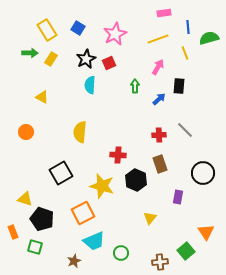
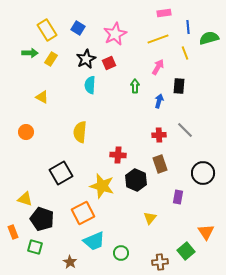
blue arrow at (159, 99): moved 2 px down; rotated 32 degrees counterclockwise
brown star at (74, 261): moved 4 px left, 1 px down; rotated 16 degrees counterclockwise
